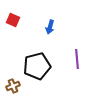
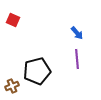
blue arrow: moved 27 px right, 6 px down; rotated 56 degrees counterclockwise
black pentagon: moved 5 px down
brown cross: moved 1 px left
